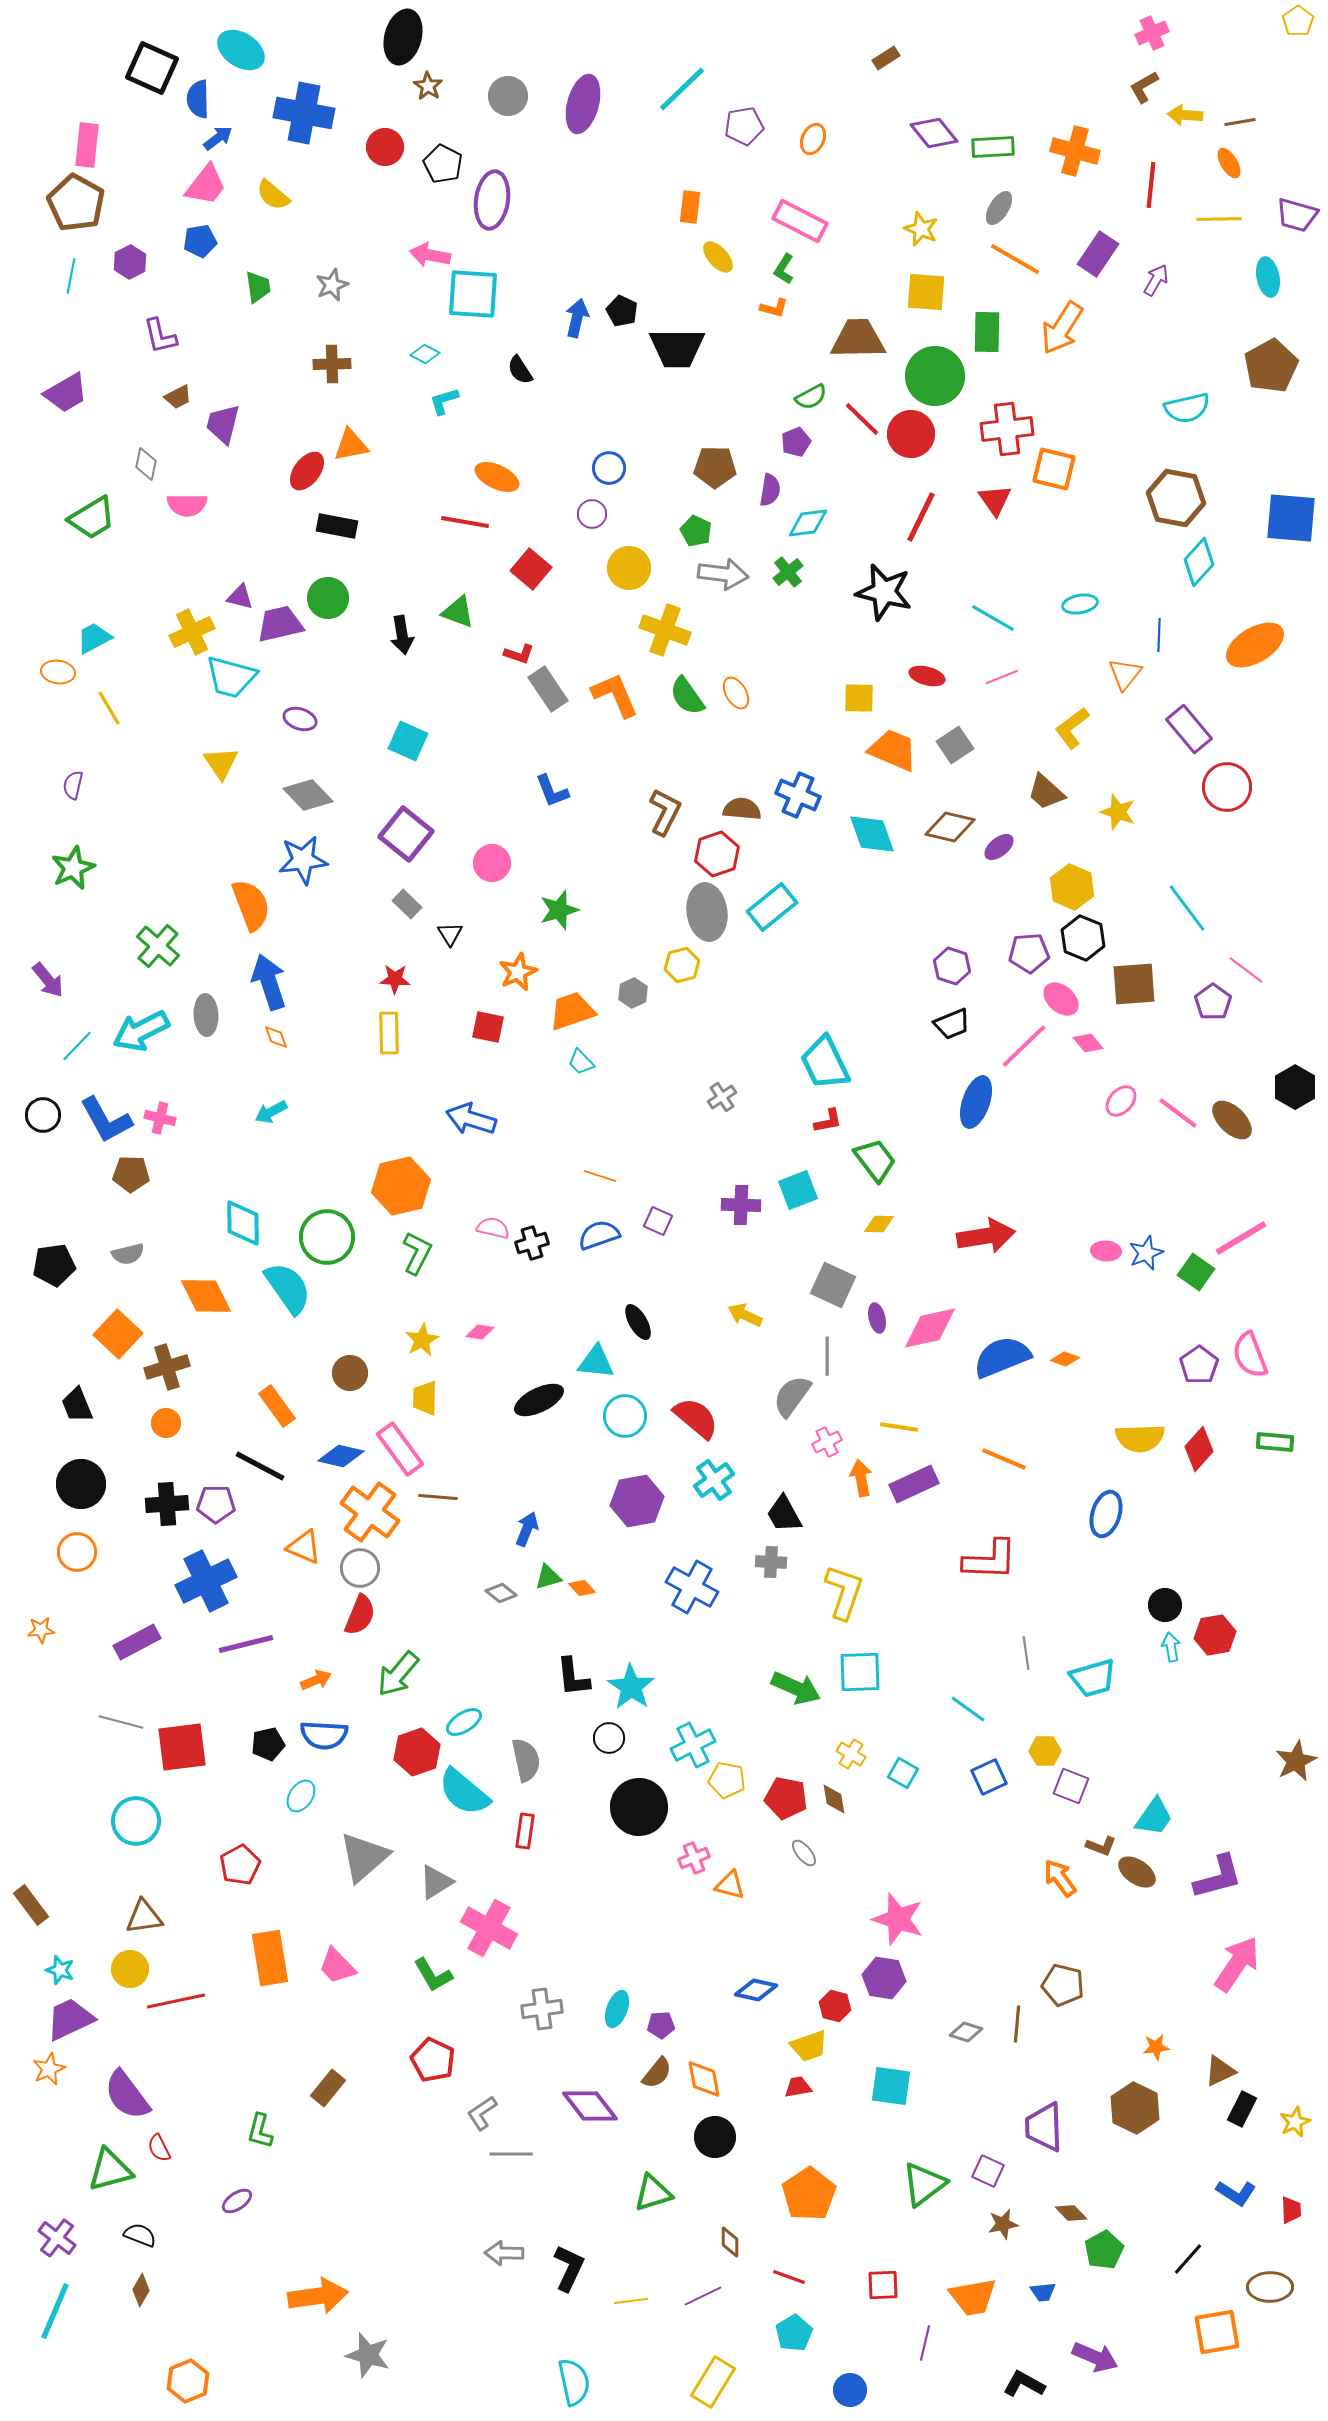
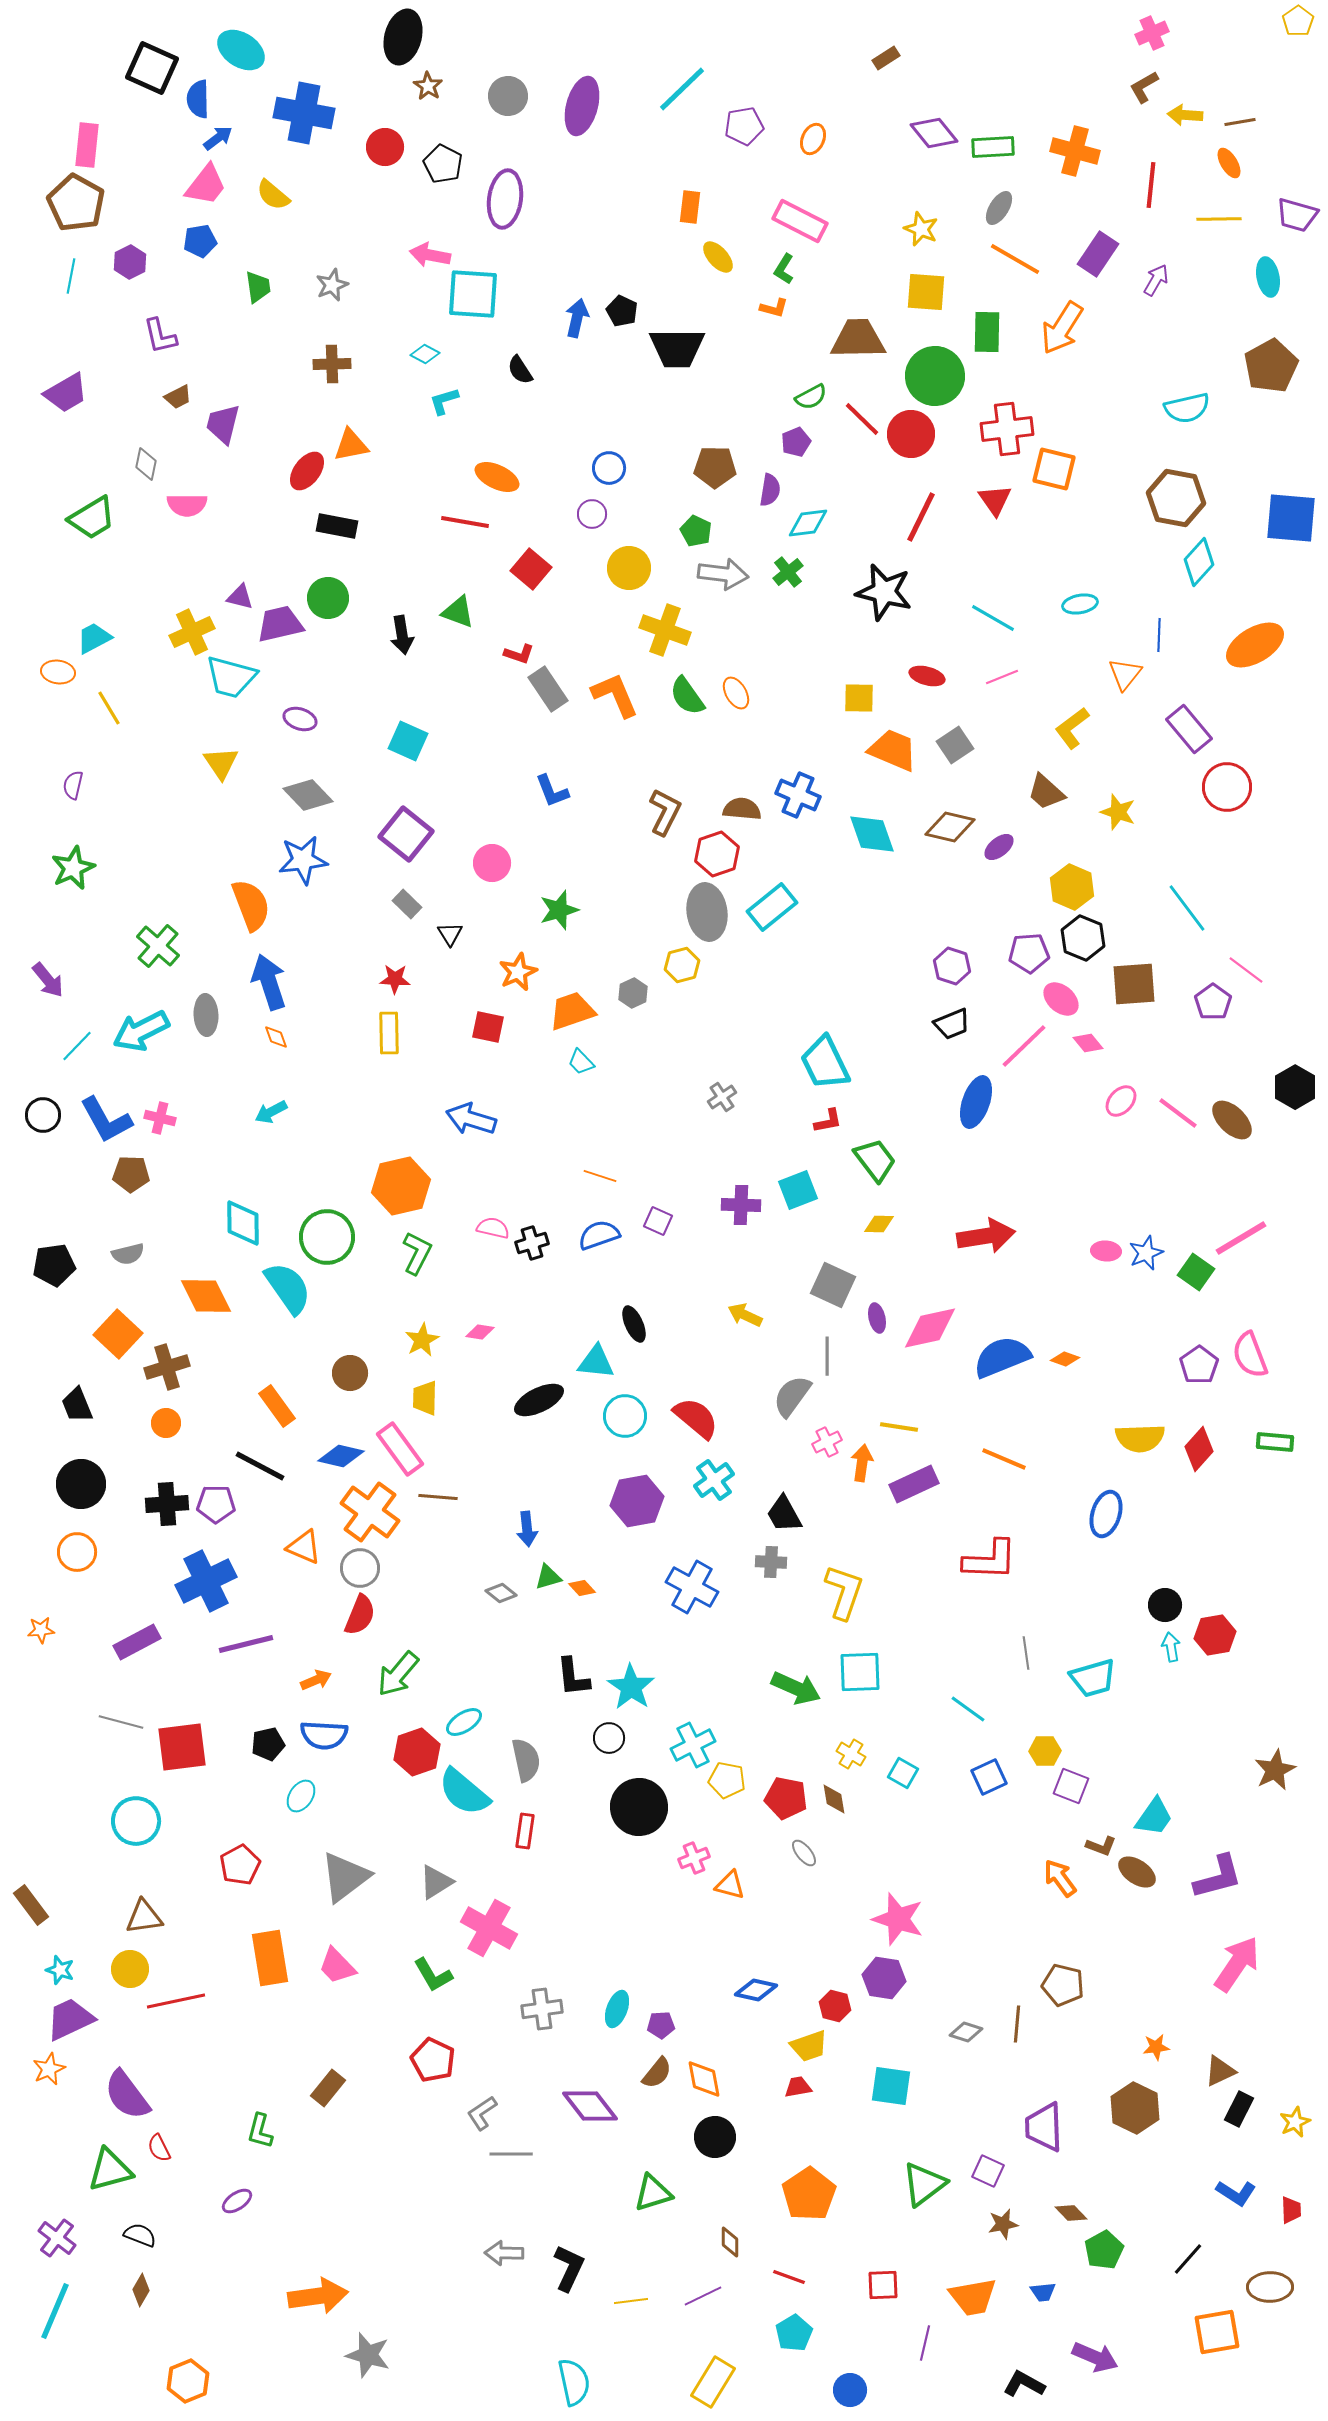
purple ellipse at (583, 104): moved 1 px left, 2 px down
purple ellipse at (492, 200): moved 13 px right, 1 px up
black ellipse at (638, 1322): moved 4 px left, 2 px down; rotated 6 degrees clockwise
orange arrow at (861, 1478): moved 1 px right, 15 px up; rotated 18 degrees clockwise
blue arrow at (527, 1529): rotated 152 degrees clockwise
brown star at (1296, 1761): moved 21 px left, 9 px down
gray triangle at (364, 1857): moved 19 px left, 20 px down; rotated 4 degrees clockwise
black rectangle at (1242, 2109): moved 3 px left
